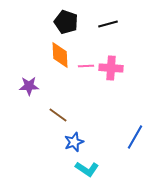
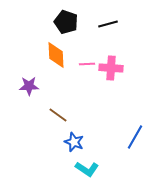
orange diamond: moved 4 px left
pink line: moved 1 px right, 2 px up
blue star: rotated 30 degrees counterclockwise
